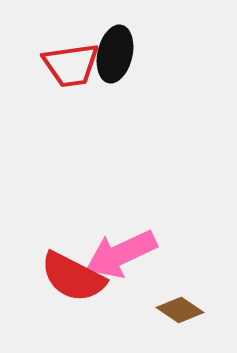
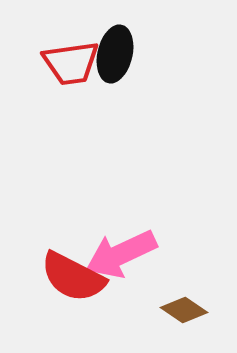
red trapezoid: moved 2 px up
brown diamond: moved 4 px right
